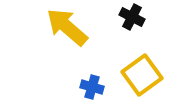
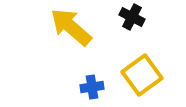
yellow arrow: moved 4 px right
blue cross: rotated 25 degrees counterclockwise
